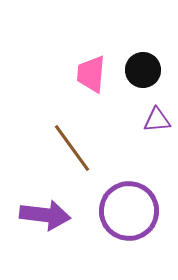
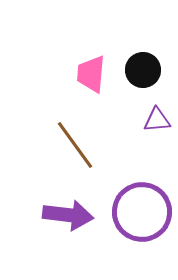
brown line: moved 3 px right, 3 px up
purple circle: moved 13 px right, 1 px down
purple arrow: moved 23 px right
